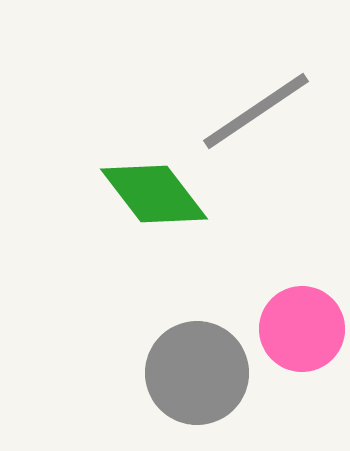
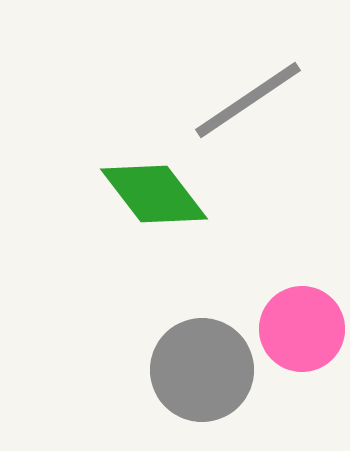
gray line: moved 8 px left, 11 px up
gray circle: moved 5 px right, 3 px up
